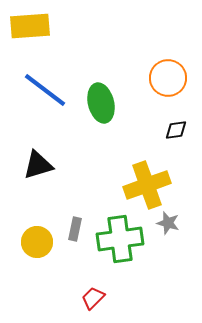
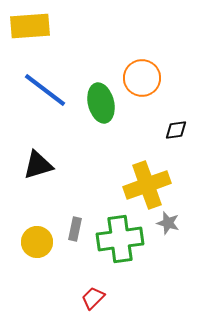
orange circle: moved 26 px left
